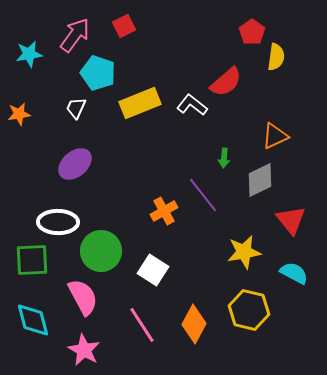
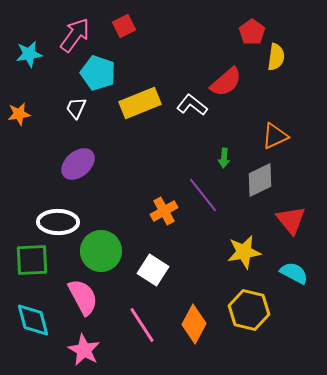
purple ellipse: moved 3 px right
